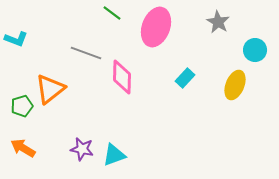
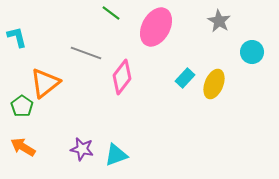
green line: moved 1 px left
gray star: moved 1 px right, 1 px up
pink ellipse: rotated 9 degrees clockwise
cyan L-shape: moved 1 px right, 2 px up; rotated 125 degrees counterclockwise
cyan circle: moved 3 px left, 2 px down
pink diamond: rotated 36 degrees clockwise
yellow ellipse: moved 21 px left, 1 px up
orange triangle: moved 5 px left, 6 px up
green pentagon: rotated 20 degrees counterclockwise
orange arrow: moved 1 px up
cyan triangle: moved 2 px right
